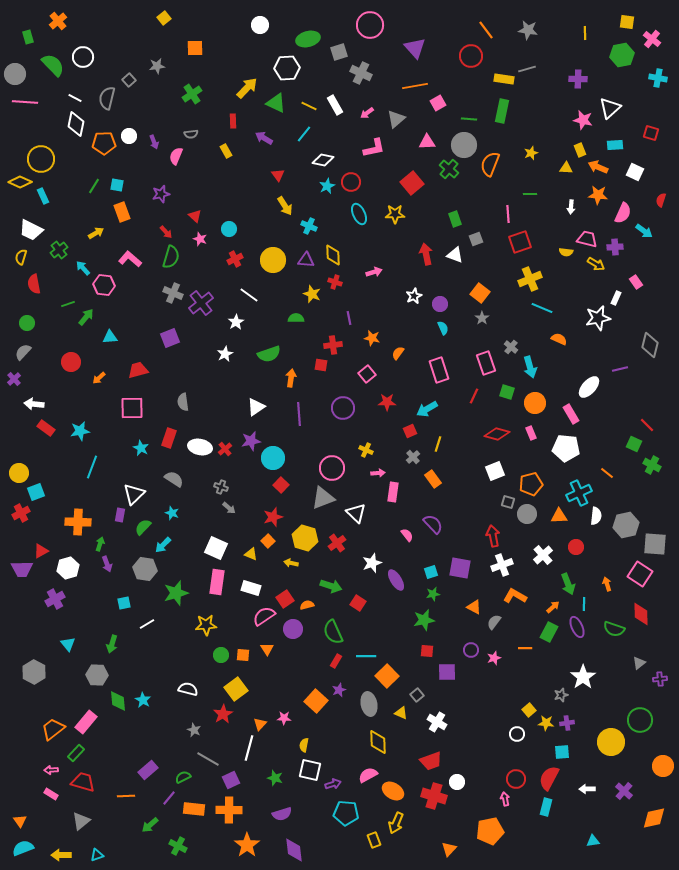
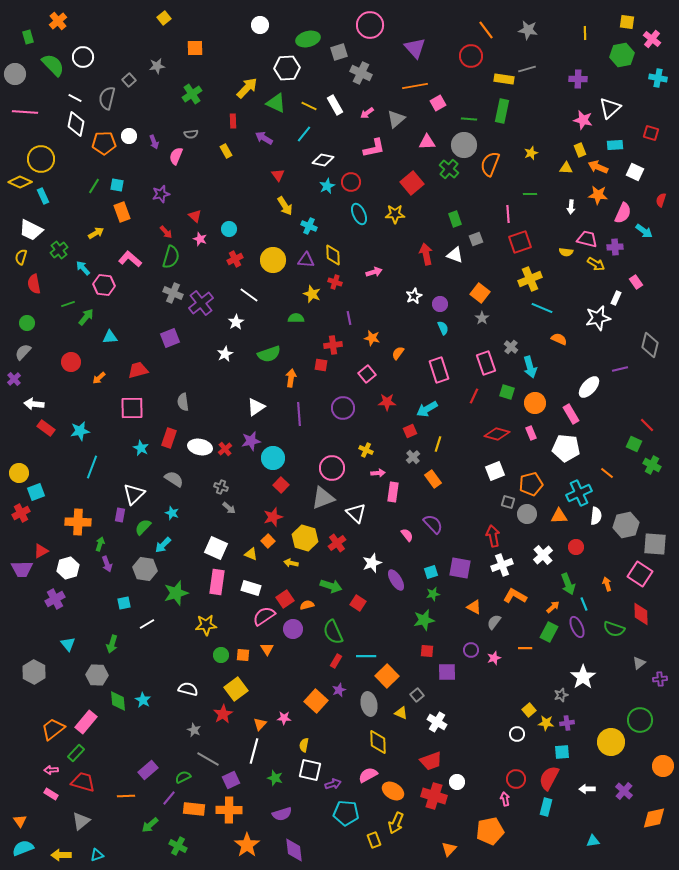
pink line at (25, 102): moved 10 px down
cyan line at (584, 604): rotated 24 degrees counterclockwise
white line at (249, 748): moved 5 px right, 3 px down
